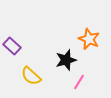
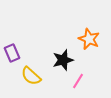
purple rectangle: moved 7 px down; rotated 24 degrees clockwise
black star: moved 3 px left
pink line: moved 1 px left, 1 px up
